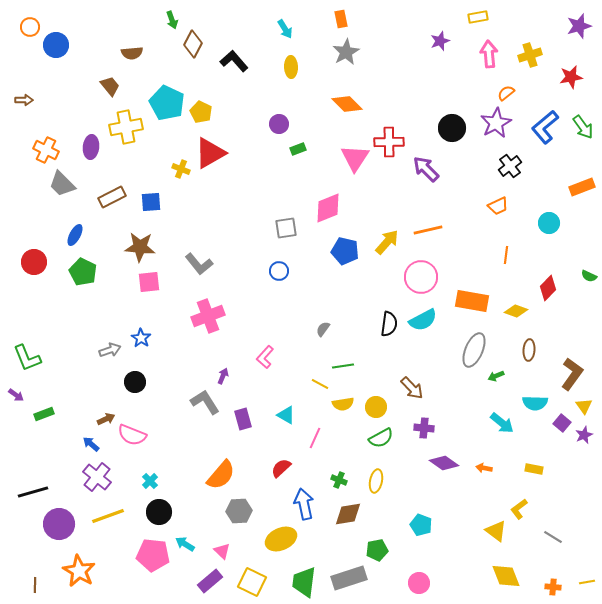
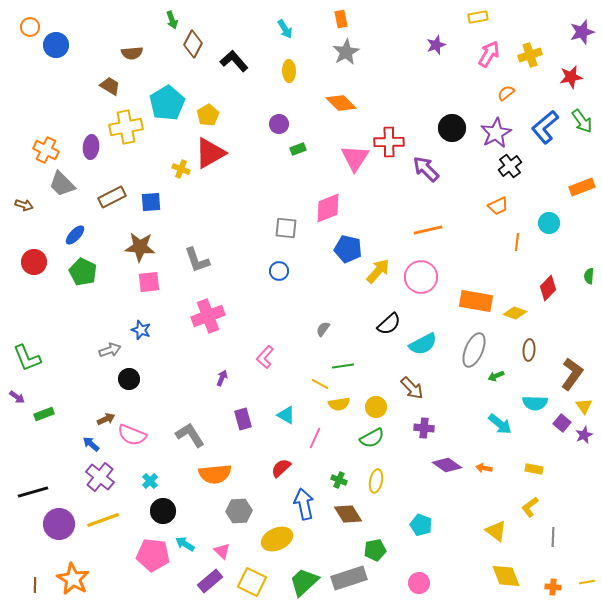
purple star at (579, 26): moved 3 px right, 6 px down
purple star at (440, 41): moved 4 px left, 4 px down
pink arrow at (489, 54): rotated 36 degrees clockwise
yellow ellipse at (291, 67): moved 2 px left, 4 px down
brown trapezoid at (110, 86): rotated 20 degrees counterclockwise
brown arrow at (24, 100): moved 105 px down; rotated 18 degrees clockwise
cyan pentagon at (167, 103): rotated 16 degrees clockwise
orange diamond at (347, 104): moved 6 px left, 1 px up
yellow pentagon at (201, 112): moved 7 px right, 3 px down; rotated 15 degrees clockwise
purple star at (496, 123): moved 10 px down
green arrow at (583, 127): moved 1 px left, 6 px up
gray square at (286, 228): rotated 15 degrees clockwise
blue ellipse at (75, 235): rotated 15 degrees clockwise
yellow arrow at (387, 242): moved 9 px left, 29 px down
blue pentagon at (345, 251): moved 3 px right, 2 px up
orange line at (506, 255): moved 11 px right, 13 px up
gray L-shape at (199, 264): moved 2 px left, 4 px up; rotated 20 degrees clockwise
green semicircle at (589, 276): rotated 70 degrees clockwise
orange rectangle at (472, 301): moved 4 px right
yellow diamond at (516, 311): moved 1 px left, 2 px down
cyan semicircle at (423, 320): moved 24 px down
black semicircle at (389, 324): rotated 40 degrees clockwise
blue star at (141, 338): moved 8 px up; rotated 12 degrees counterclockwise
purple arrow at (223, 376): moved 1 px left, 2 px down
black circle at (135, 382): moved 6 px left, 3 px up
purple arrow at (16, 395): moved 1 px right, 2 px down
gray L-shape at (205, 402): moved 15 px left, 33 px down
yellow semicircle at (343, 404): moved 4 px left
cyan arrow at (502, 423): moved 2 px left, 1 px down
green semicircle at (381, 438): moved 9 px left
purple diamond at (444, 463): moved 3 px right, 2 px down
orange semicircle at (221, 475): moved 6 px left, 1 px up; rotated 44 degrees clockwise
purple cross at (97, 477): moved 3 px right
yellow L-shape at (519, 509): moved 11 px right, 2 px up
black circle at (159, 512): moved 4 px right, 1 px up
brown diamond at (348, 514): rotated 68 degrees clockwise
yellow line at (108, 516): moved 5 px left, 4 px down
gray line at (553, 537): rotated 60 degrees clockwise
yellow ellipse at (281, 539): moved 4 px left
green pentagon at (377, 550): moved 2 px left
orange star at (79, 571): moved 6 px left, 8 px down
green trapezoid at (304, 582): rotated 40 degrees clockwise
